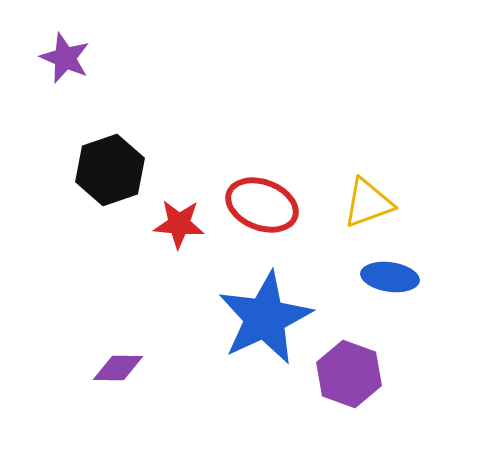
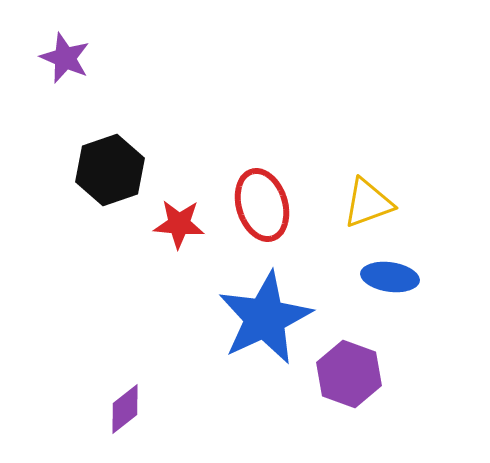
red ellipse: rotated 52 degrees clockwise
purple diamond: moved 7 px right, 41 px down; rotated 39 degrees counterclockwise
